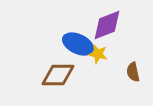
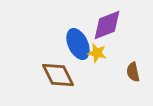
blue ellipse: rotated 40 degrees clockwise
yellow star: moved 1 px left, 1 px up
brown diamond: rotated 64 degrees clockwise
